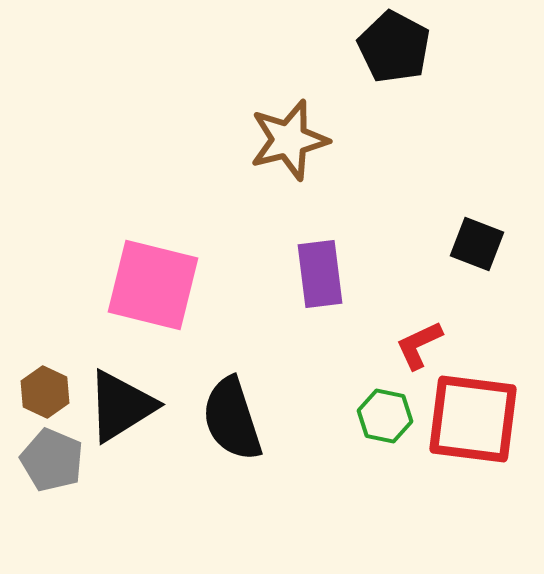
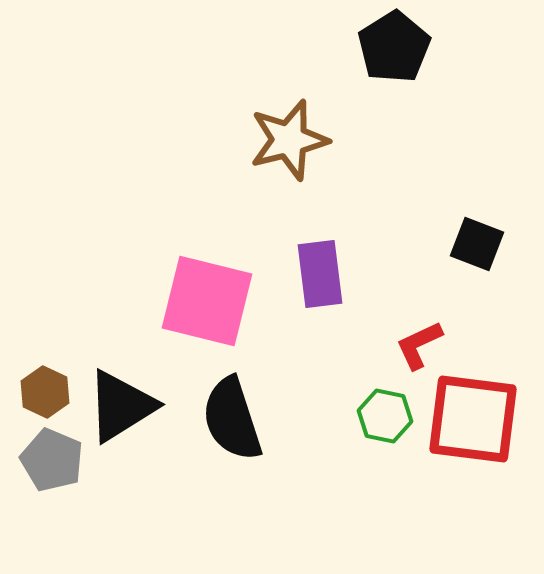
black pentagon: rotated 12 degrees clockwise
pink square: moved 54 px right, 16 px down
